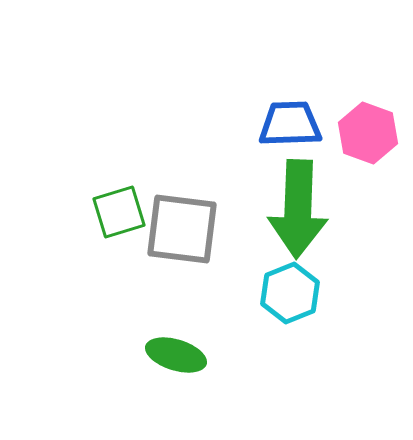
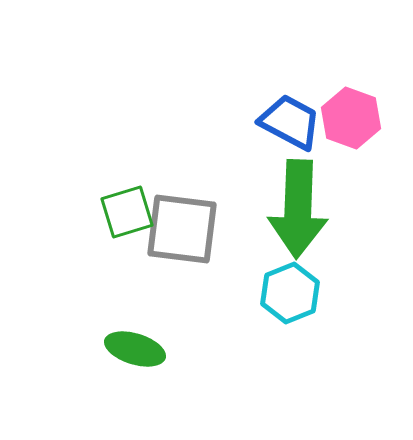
blue trapezoid: moved 2 px up; rotated 30 degrees clockwise
pink hexagon: moved 17 px left, 15 px up
green square: moved 8 px right
green ellipse: moved 41 px left, 6 px up
